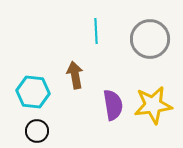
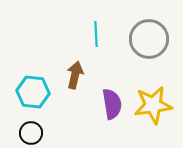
cyan line: moved 3 px down
gray circle: moved 1 px left
brown arrow: rotated 24 degrees clockwise
purple semicircle: moved 1 px left, 1 px up
black circle: moved 6 px left, 2 px down
